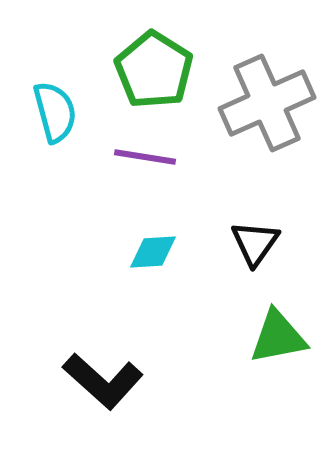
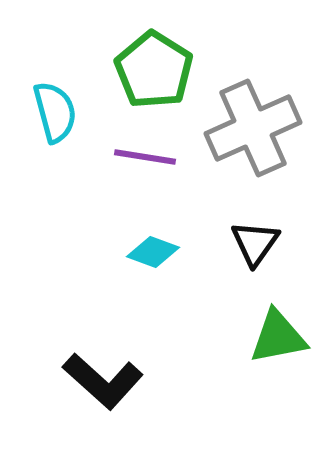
gray cross: moved 14 px left, 25 px down
cyan diamond: rotated 24 degrees clockwise
